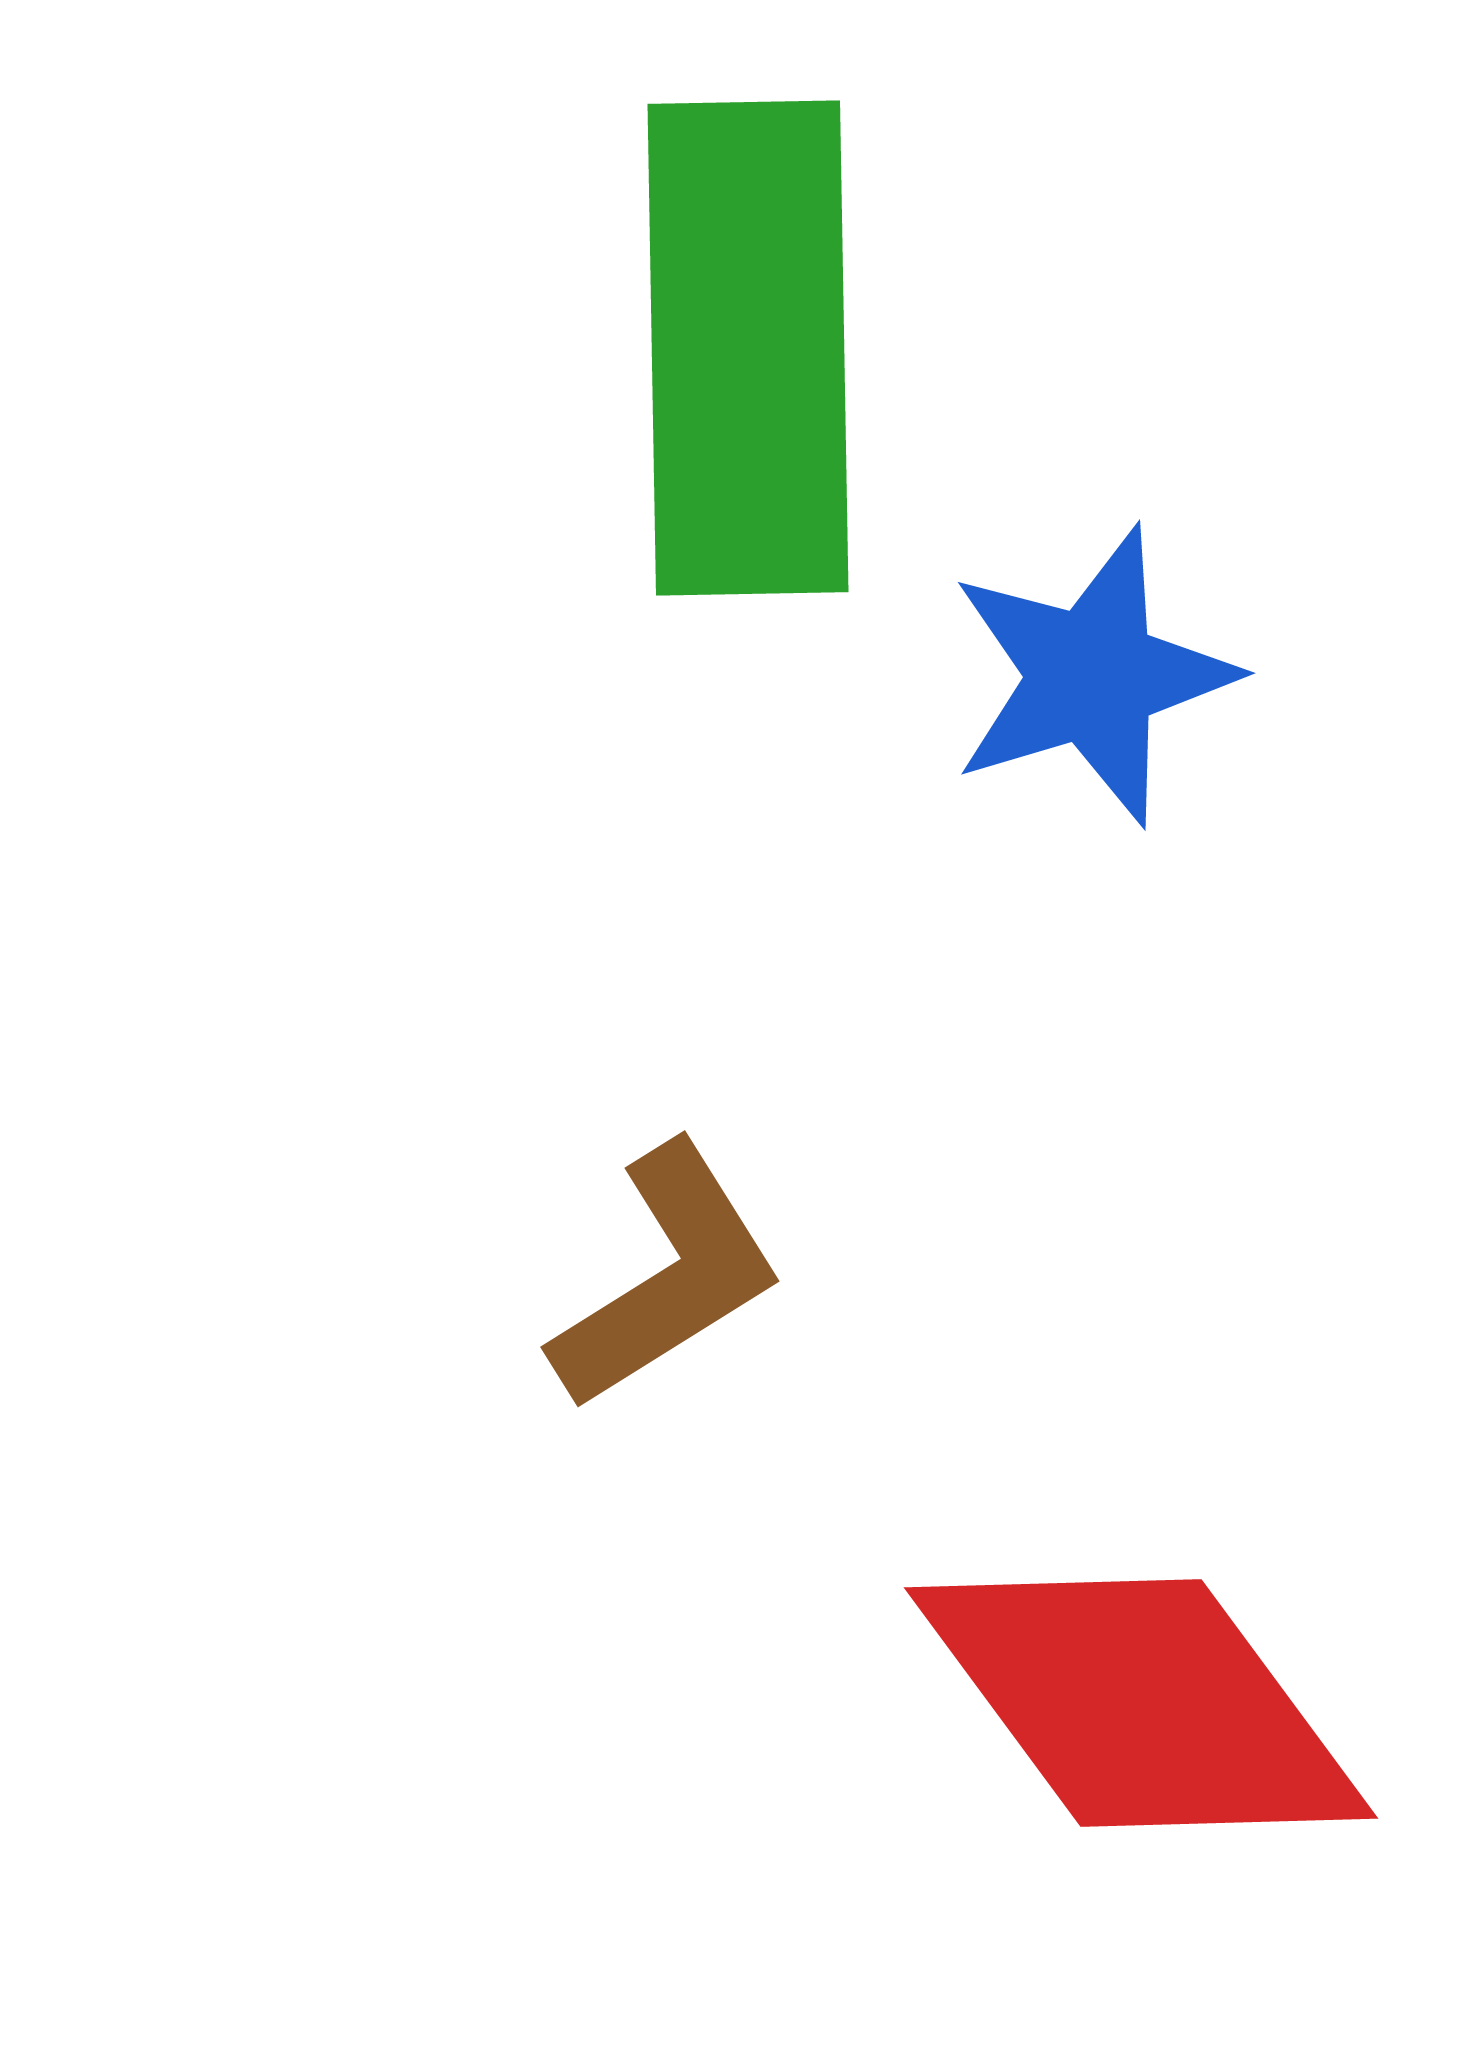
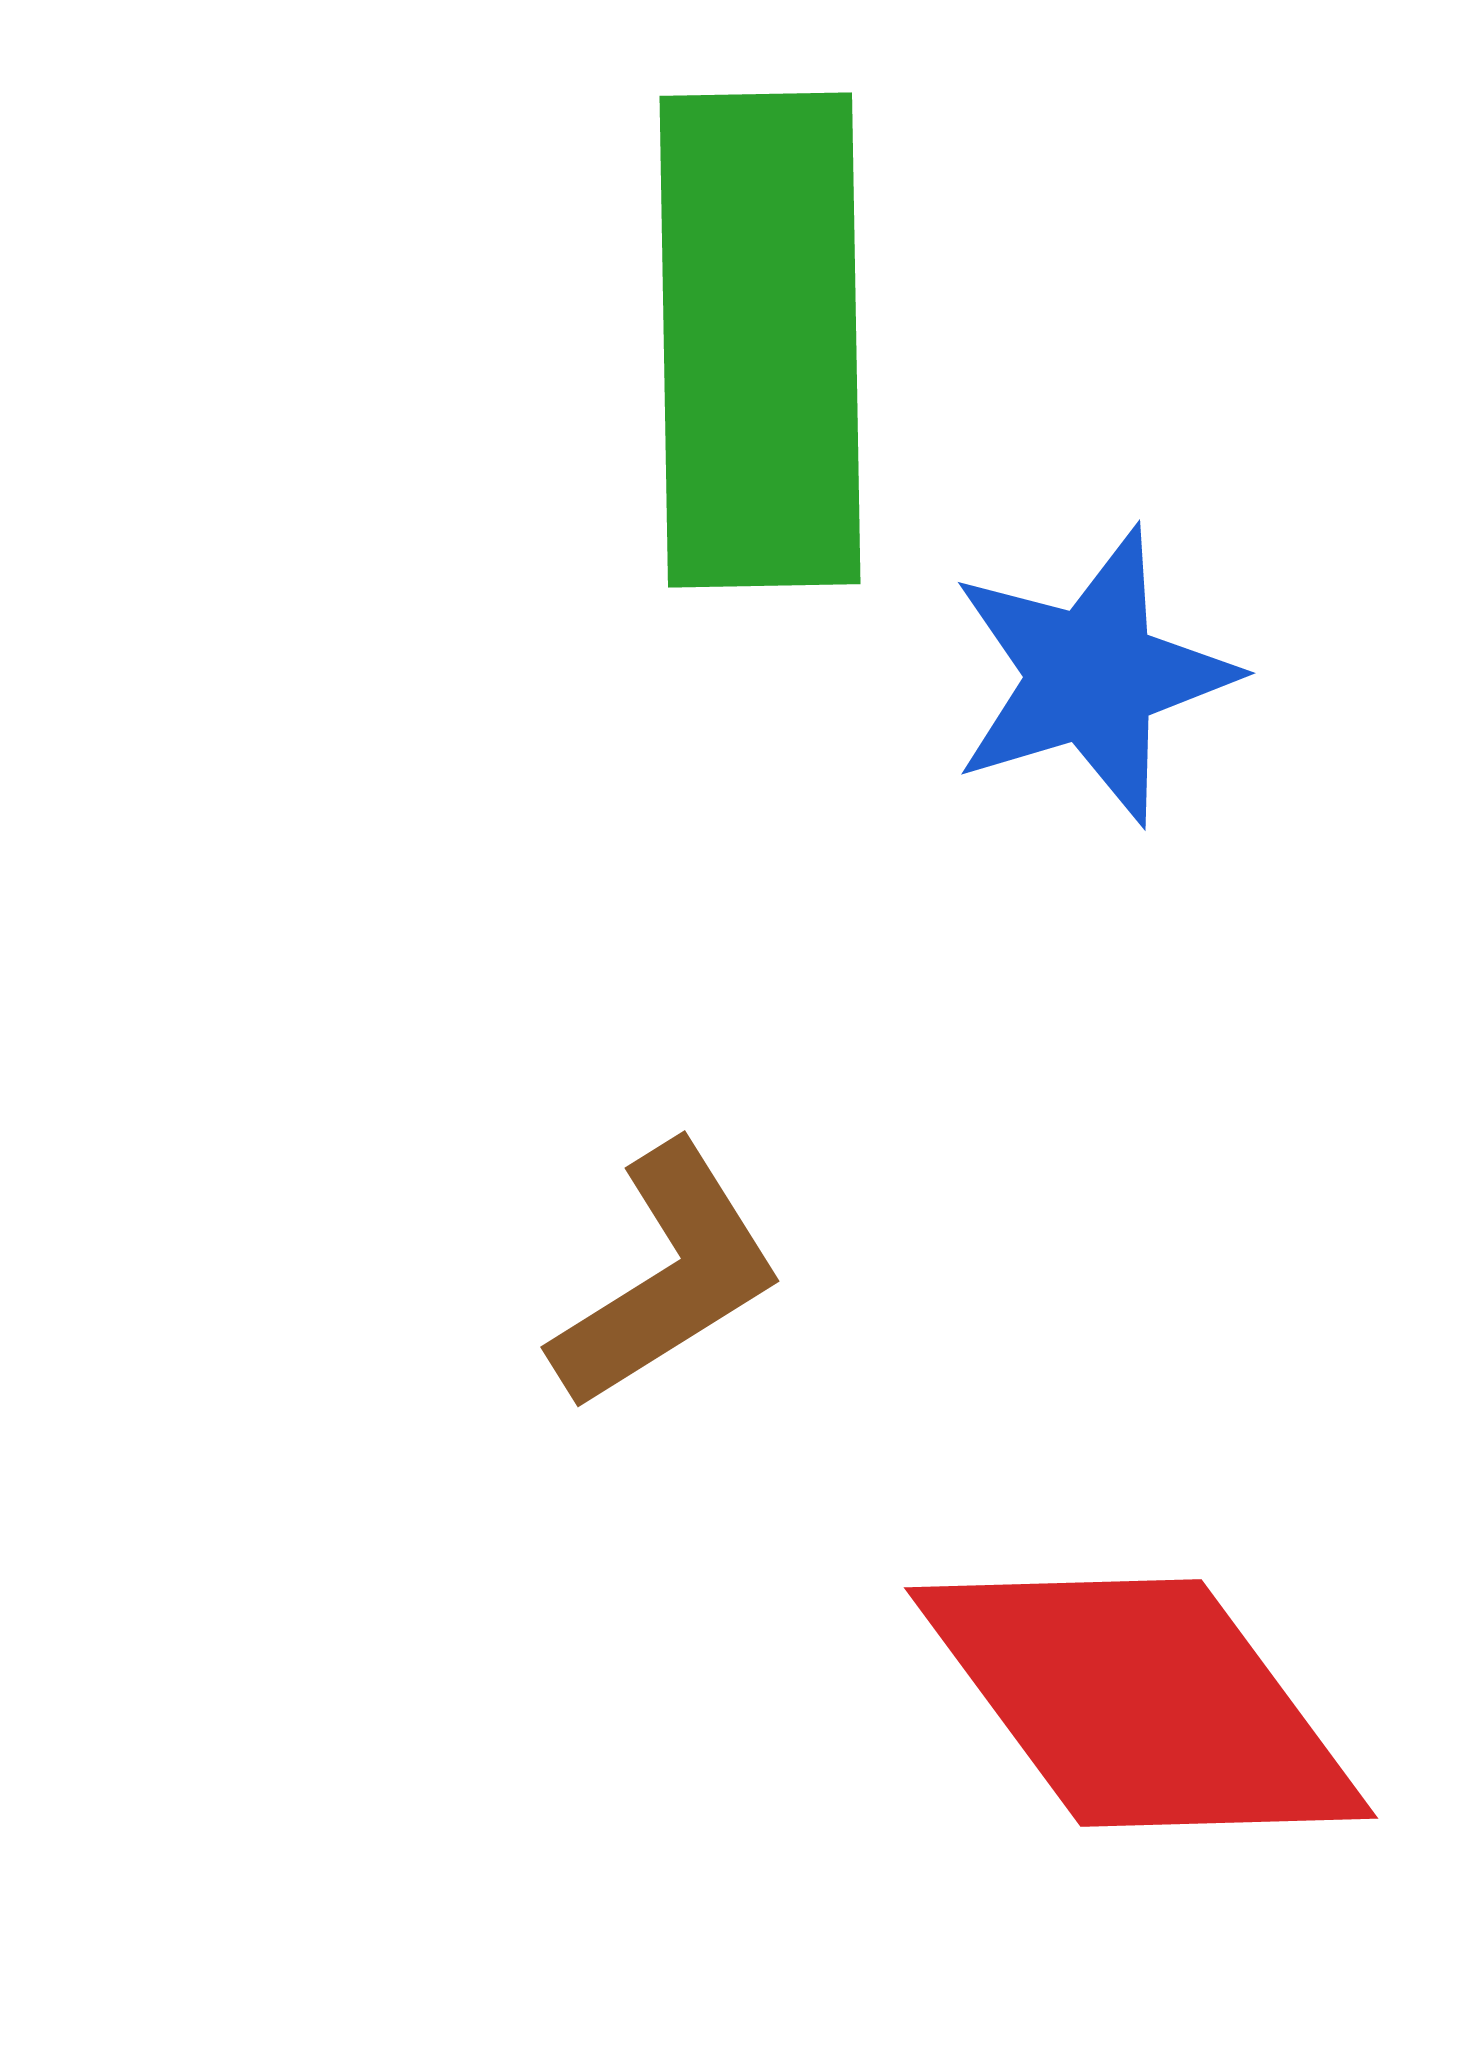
green rectangle: moved 12 px right, 8 px up
